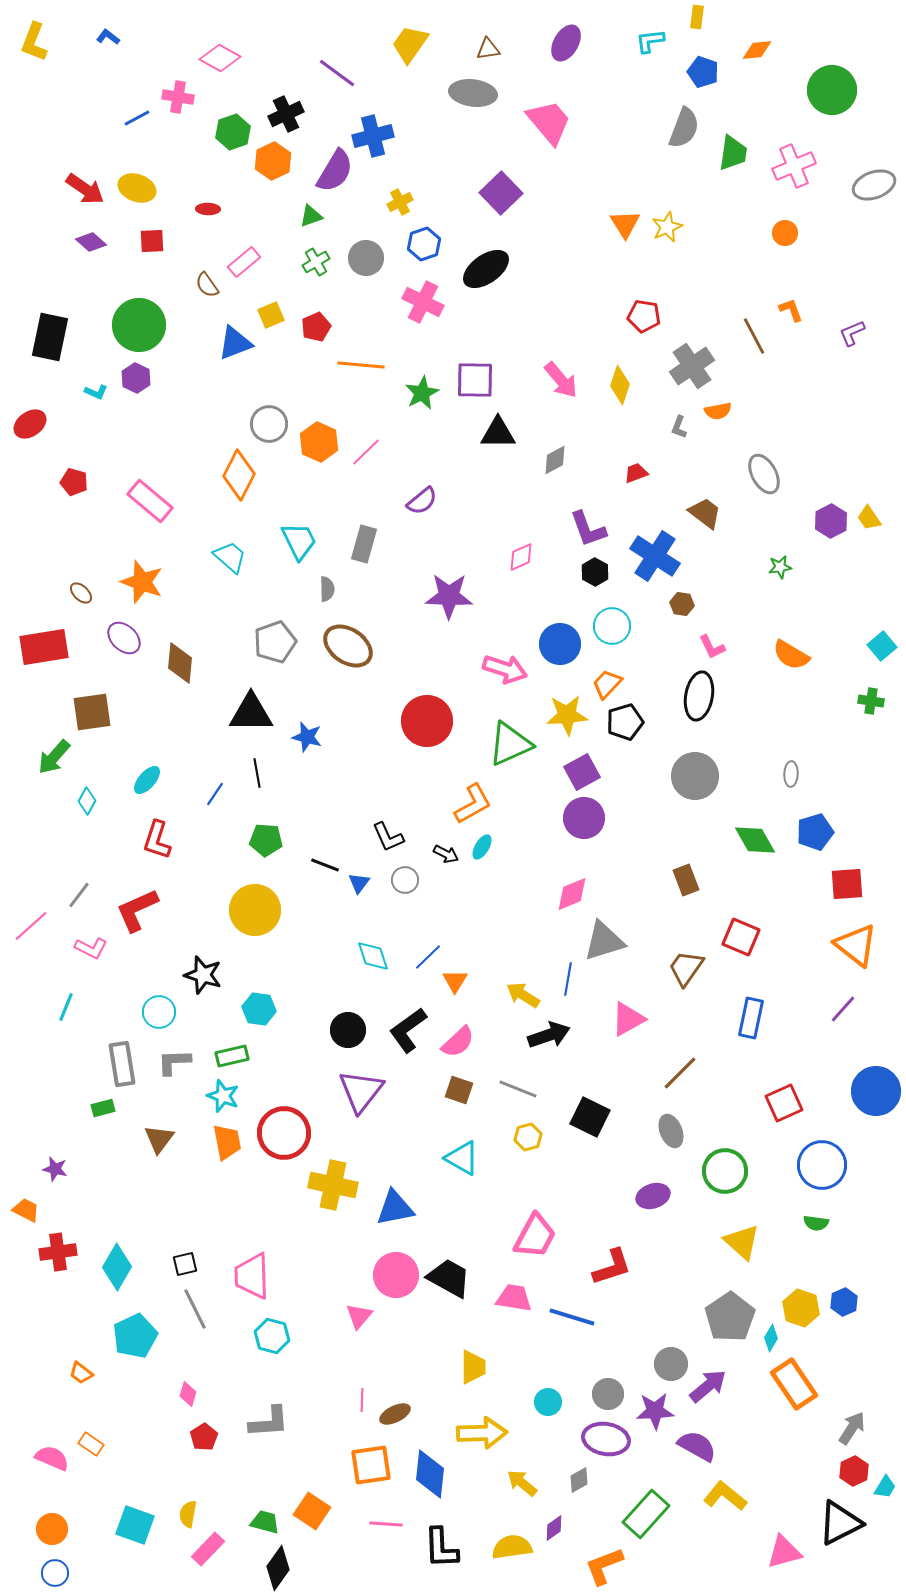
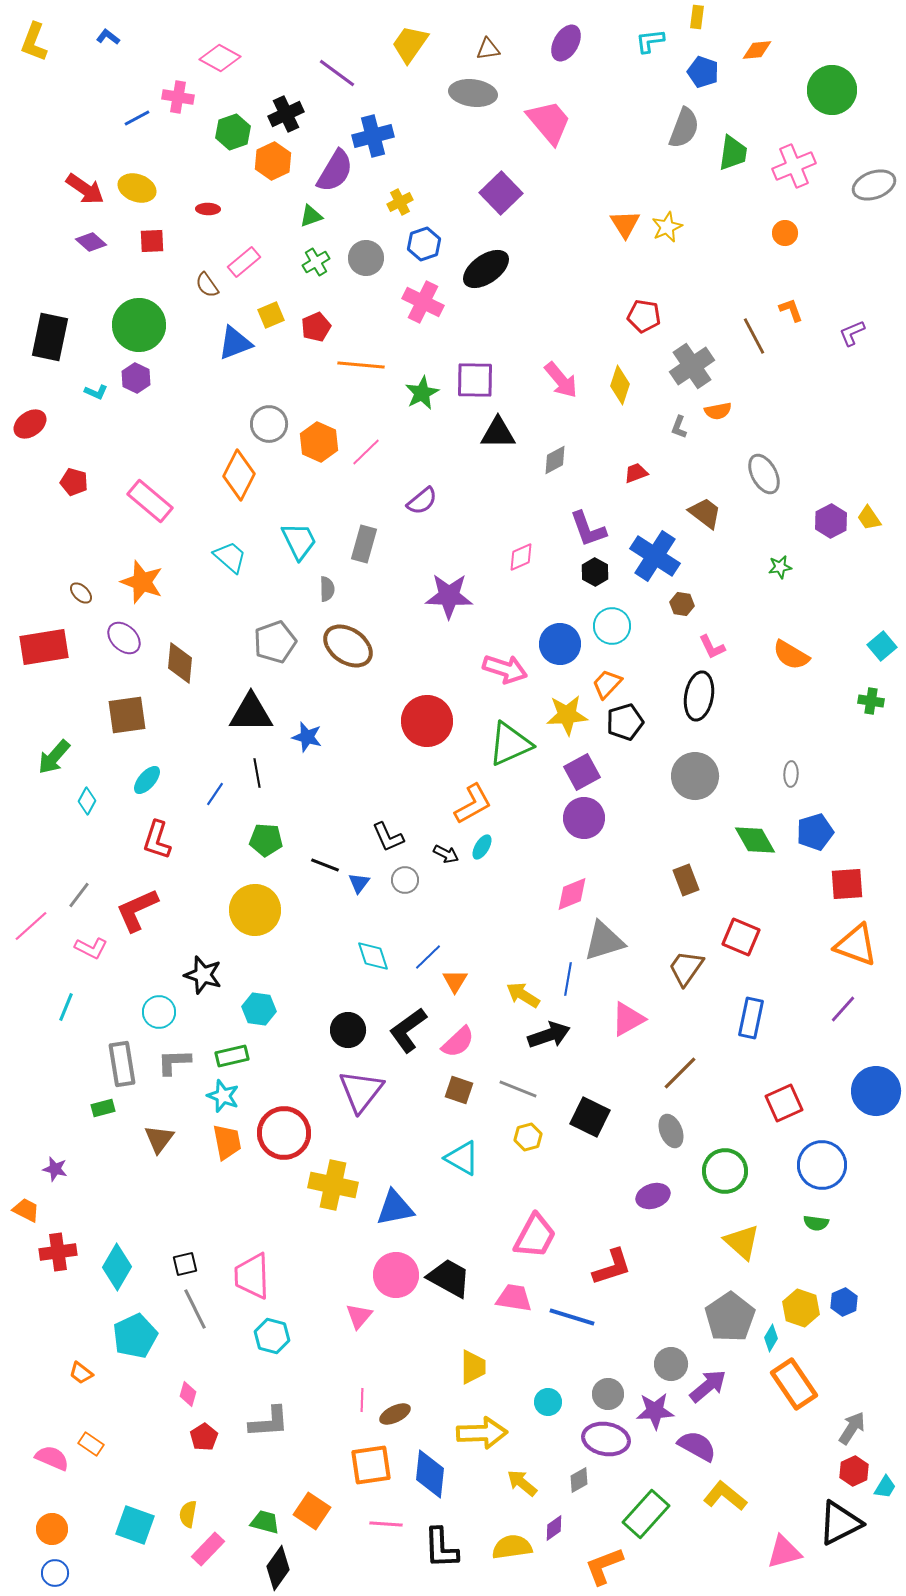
brown square at (92, 712): moved 35 px right, 3 px down
orange triangle at (856, 945): rotated 18 degrees counterclockwise
